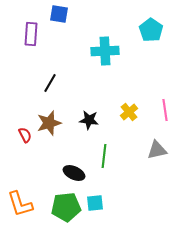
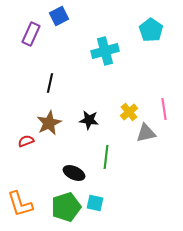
blue square: moved 2 px down; rotated 36 degrees counterclockwise
purple rectangle: rotated 20 degrees clockwise
cyan cross: rotated 12 degrees counterclockwise
black line: rotated 18 degrees counterclockwise
pink line: moved 1 px left, 1 px up
brown star: rotated 10 degrees counterclockwise
red semicircle: moved 1 px right, 6 px down; rotated 84 degrees counterclockwise
gray triangle: moved 11 px left, 17 px up
green line: moved 2 px right, 1 px down
cyan square: rotated 18 degrees clockwise
green pentagon: rotated 12 degrees counterclockwise
